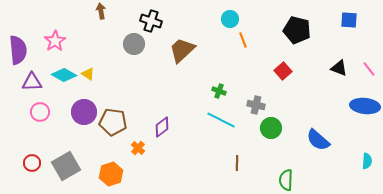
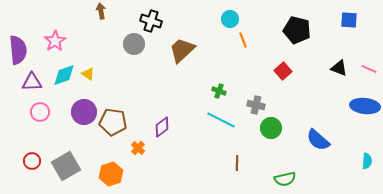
pink line: rotated 28 degrees counterclockwise
cyan diamond: rotated 50 degrees counterclockwise
red circle: moved 2 px up
green semicircle: moved 1 px left, 1 px up; rotated 105 degrees counterclockwise
